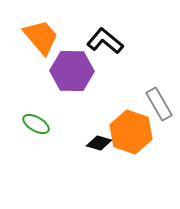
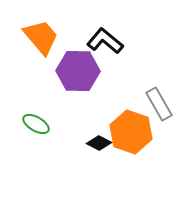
purple hexagon: moved 6 px right
black diamond: rotated 10 degrees clockwise
